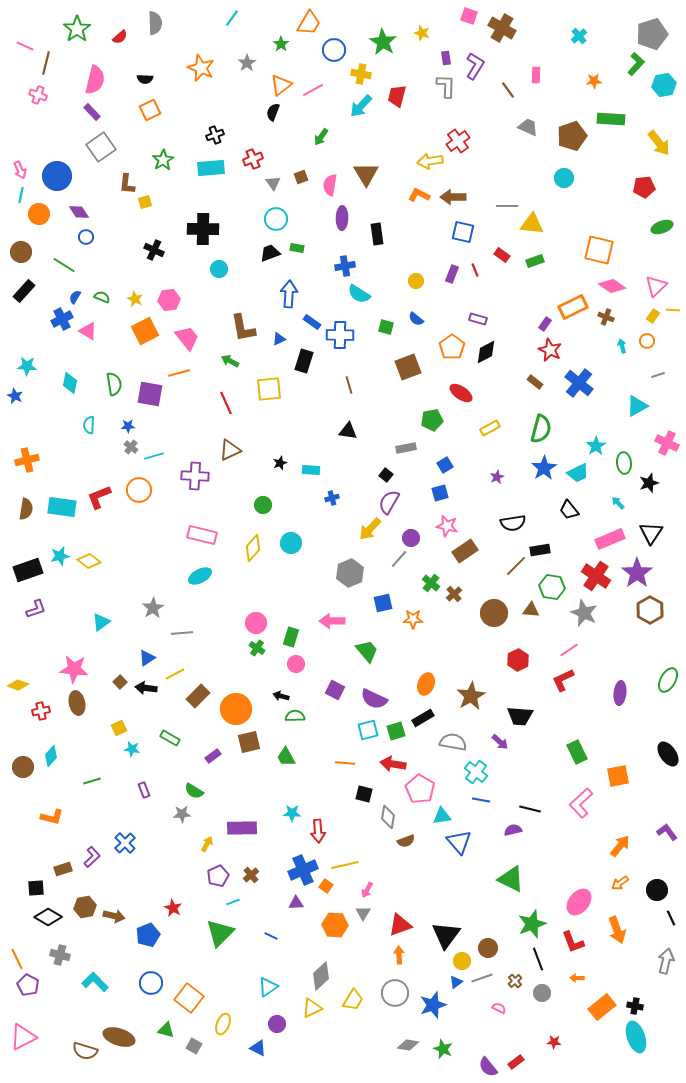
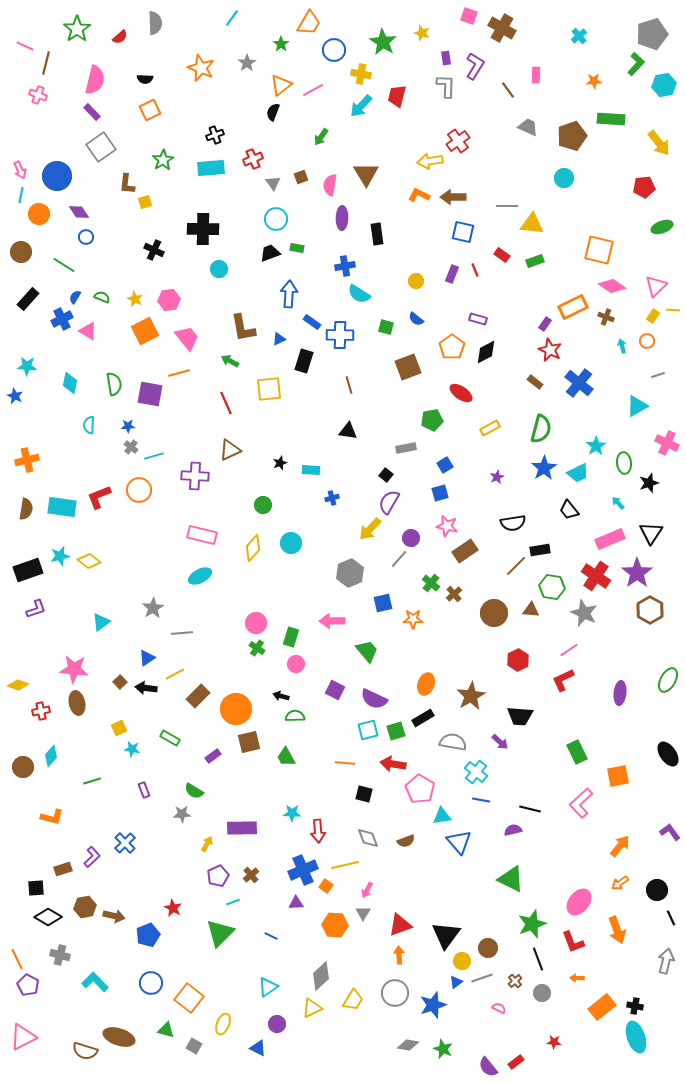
black rectangle at (24, 291): moved 4 px right, 8 px down
gray diamond at (388, 817): moved 20 px left, 21 px down; rotated 30 degrees counterclockwise
purple L-shape at (667, 832): moved 3 px right
